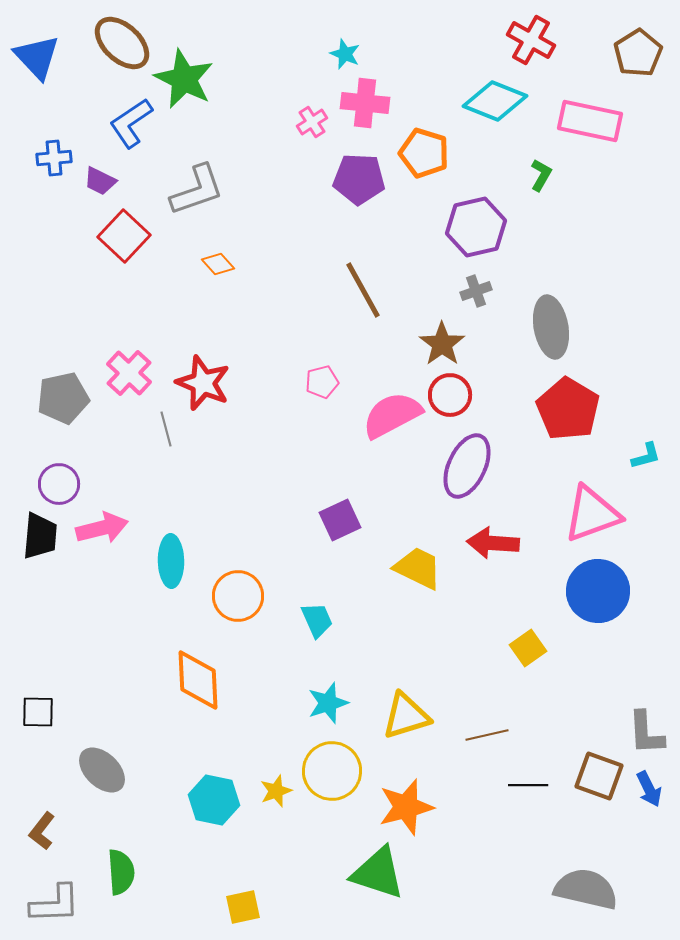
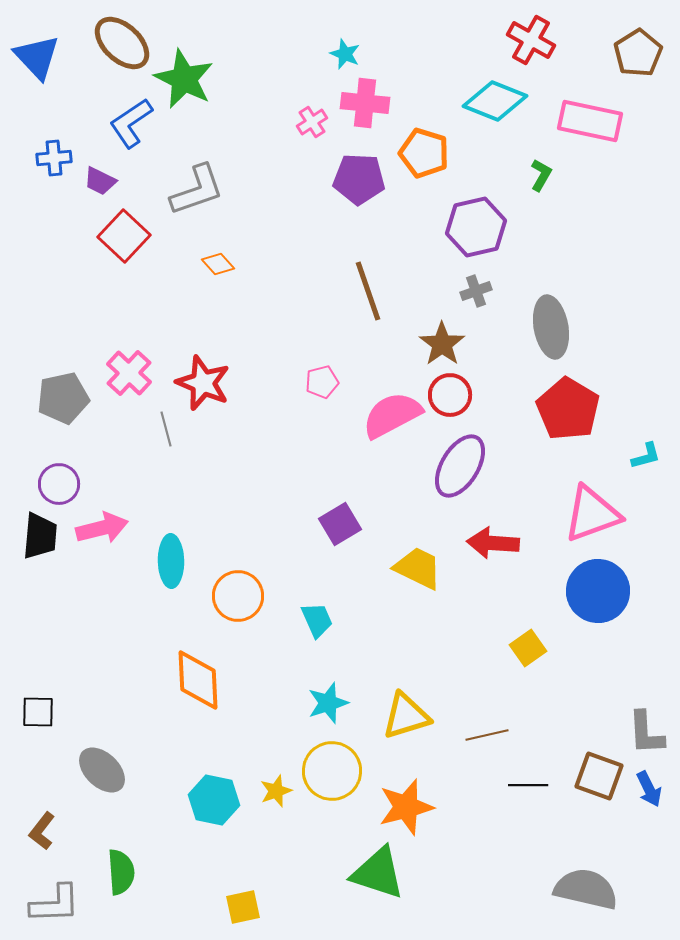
brown line at (363, 290): moved 5 px right, 1 px down; rotated 10 degrees clockwise
purple ellipse at (467, 466): moved 7 px left; rotated 6 degrees clockwise
purple square at (340, 520): moved 4 px down; rotated 6 degrees counterclockwise
